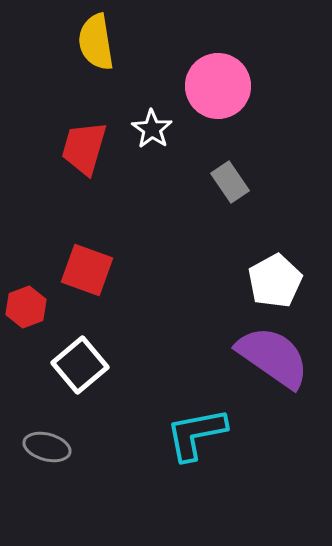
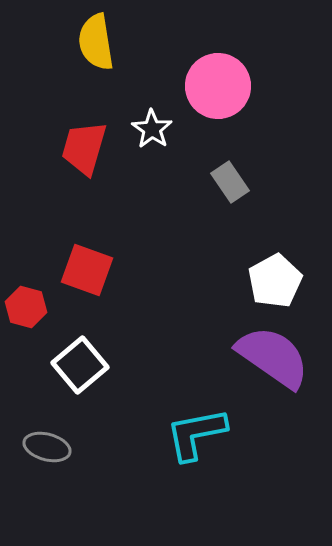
red hexagon: rotated 24 degrees counterclockwise
